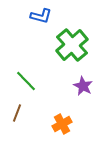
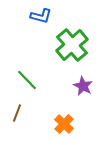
green line: moved 1 px right, 1 px up
orange cross: moved 2 px right; rotated 18 degrees counterclockwise
